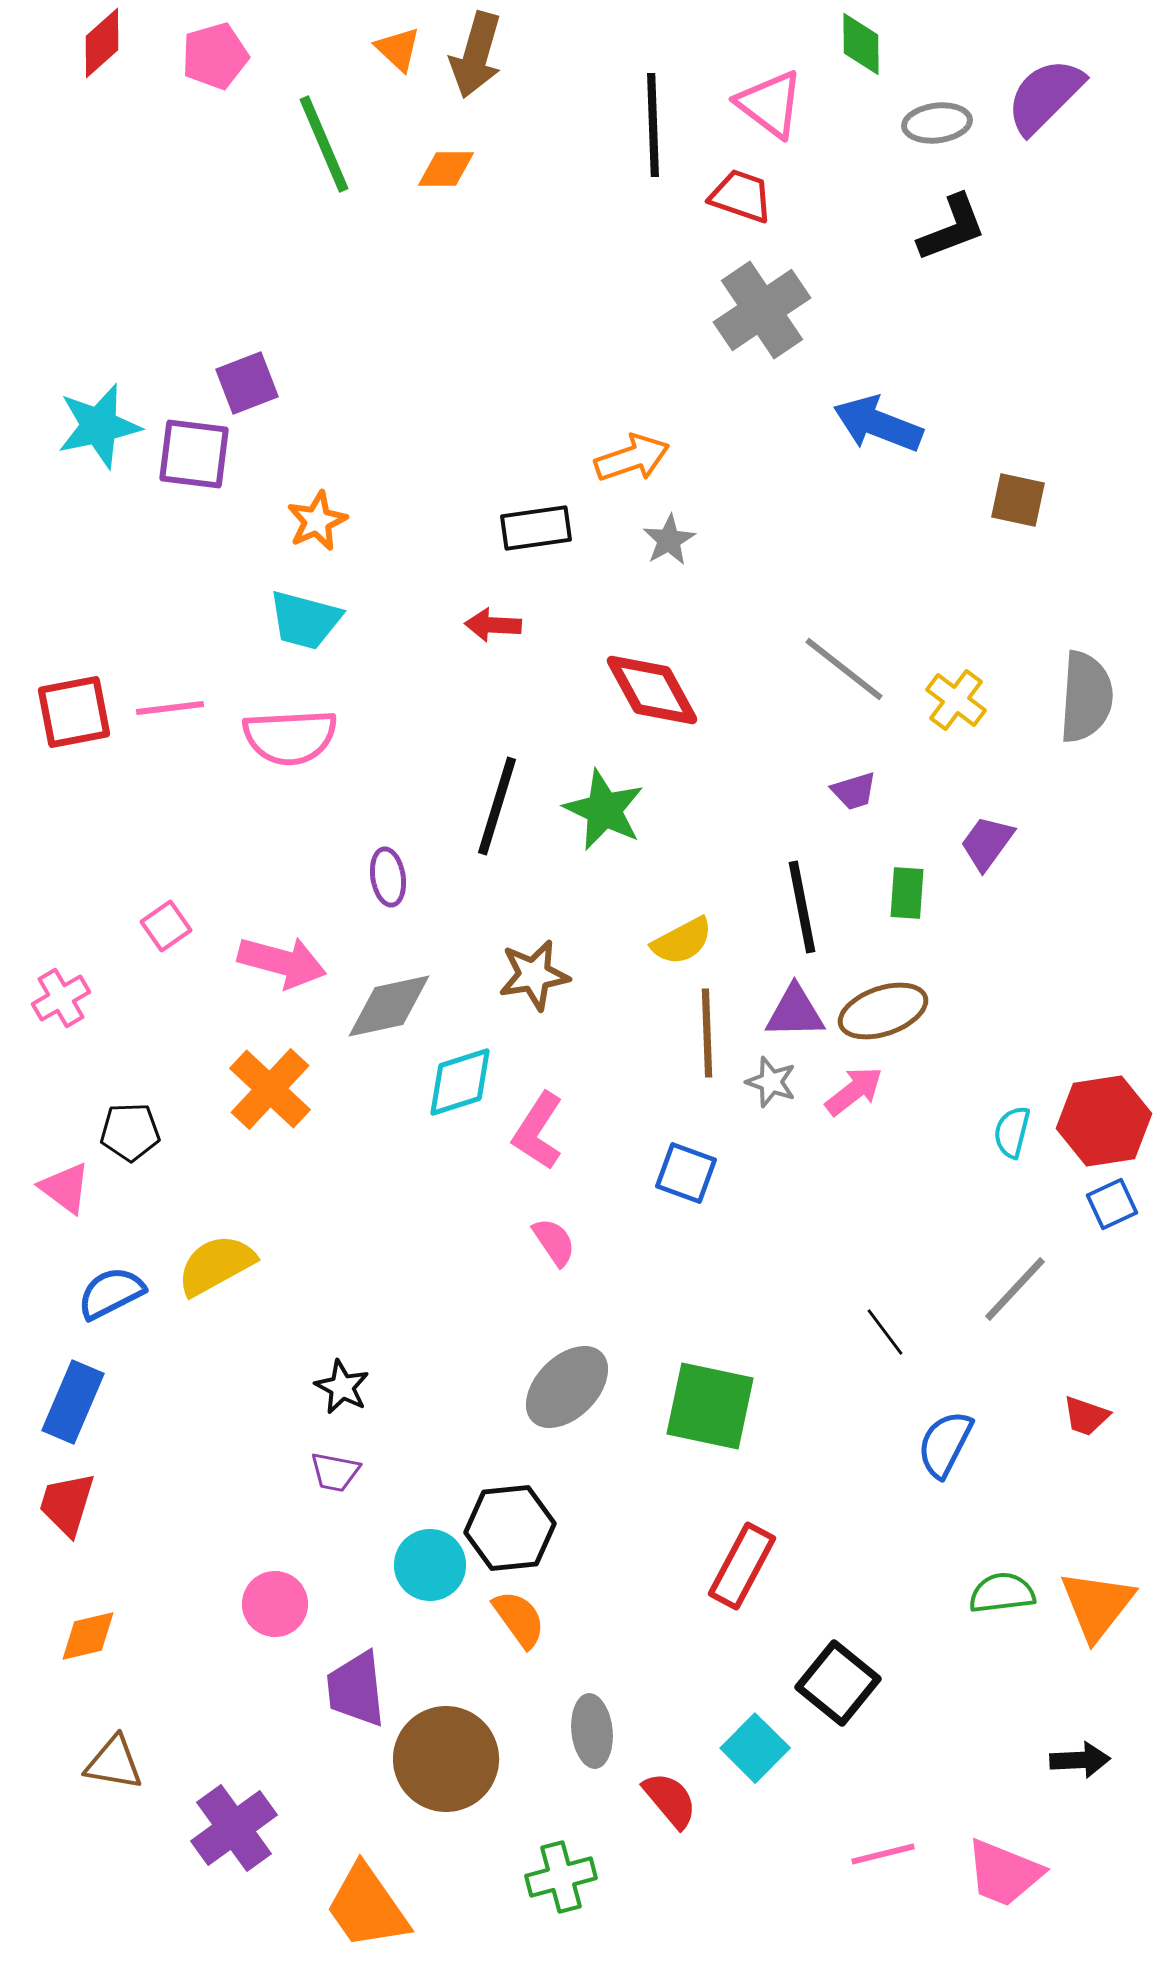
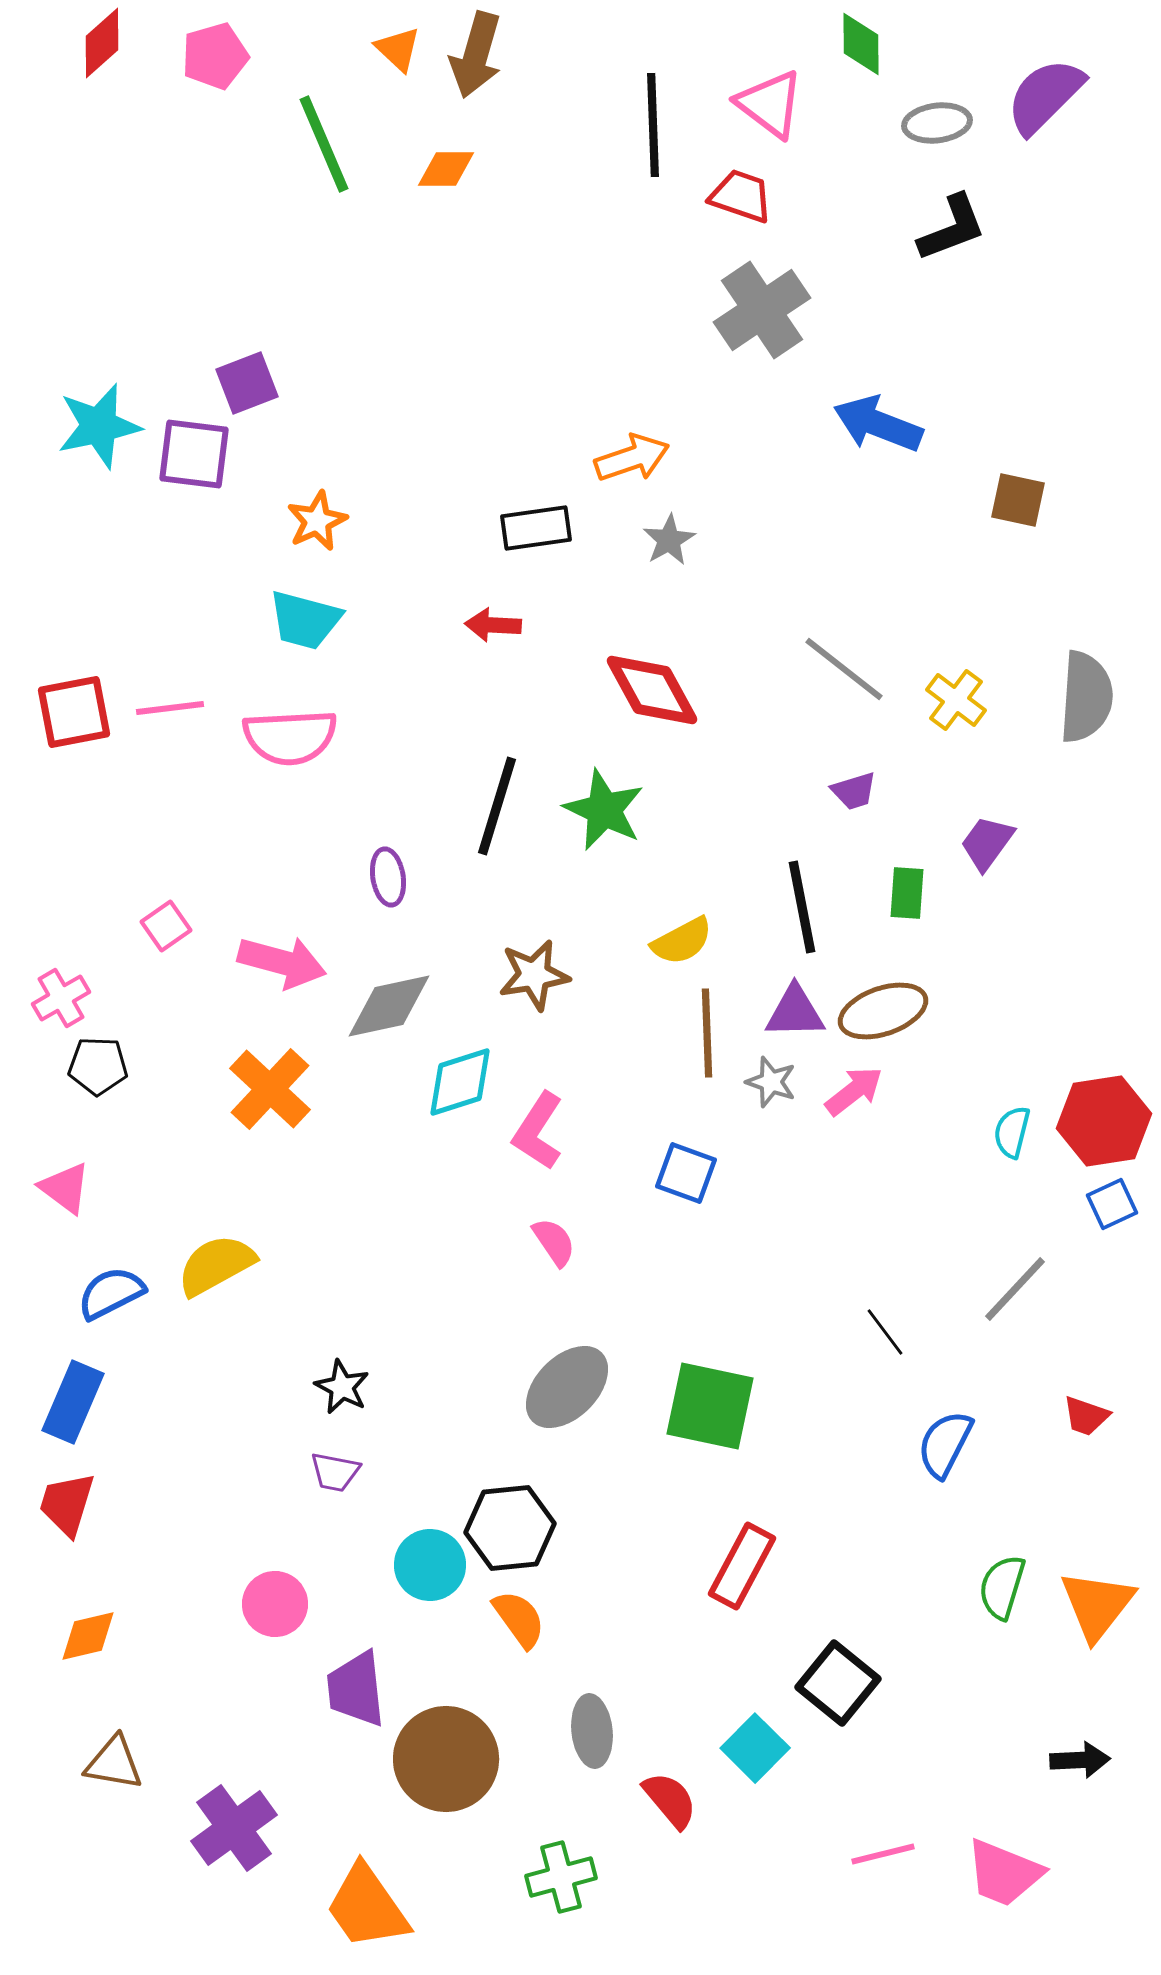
black pentagon at (130, 1132): moved 32 px left, 66 px up; rotated 4 degrees clockwise
green semicircle at (1002, 1593): moved 6 px up; rotated 66 degrees counterclockwise
